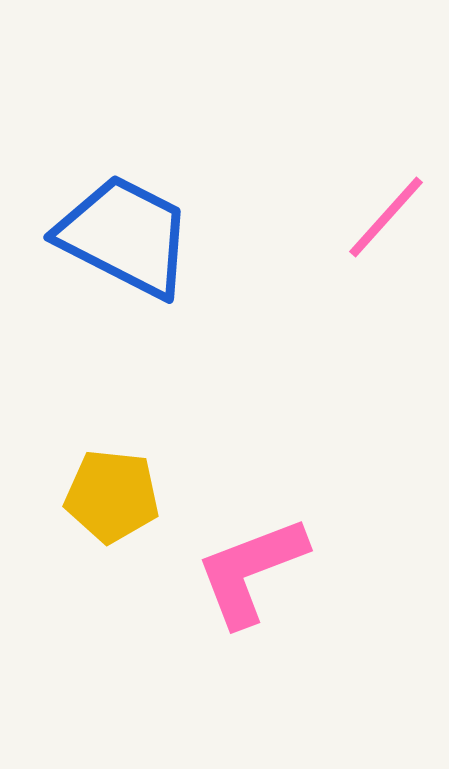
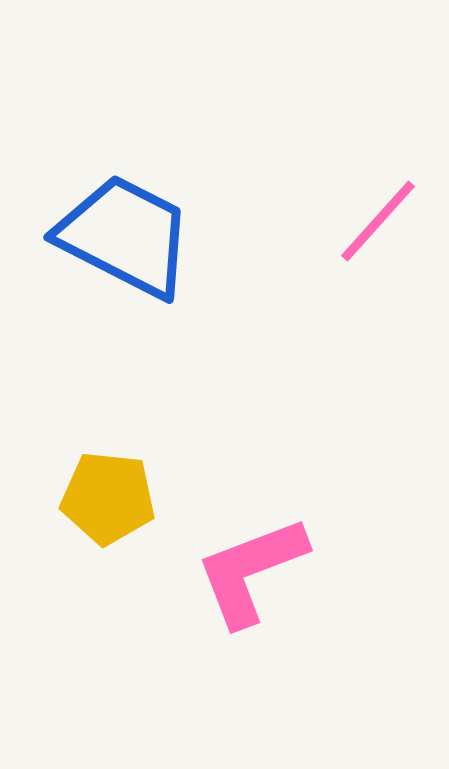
pink line: moved 8 px left, 4 px down
yellow pentagon: moved 4 px left, 2 px down
